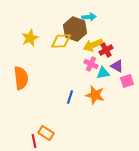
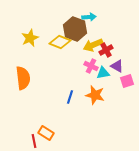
yellow diamond: moved 1 px left, 1 px down; rotated 25 degrees clockwise
pink cross: moved 2 px down
orange semicircle: moved 2 px right
